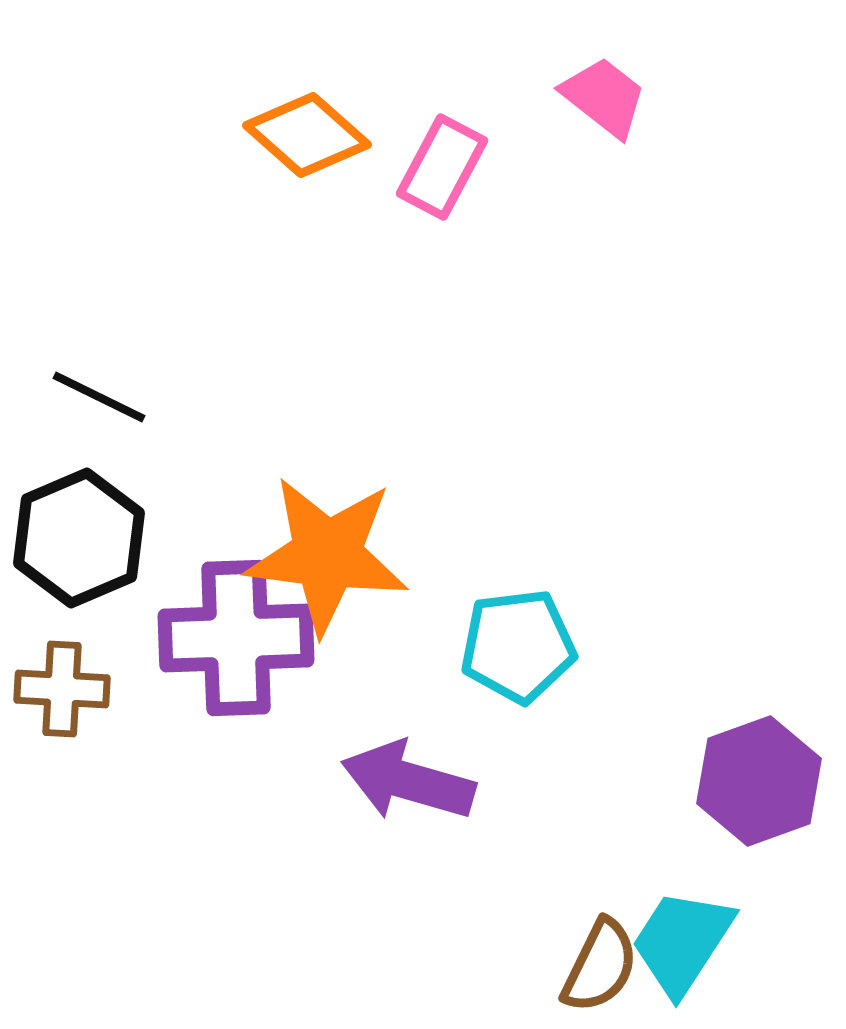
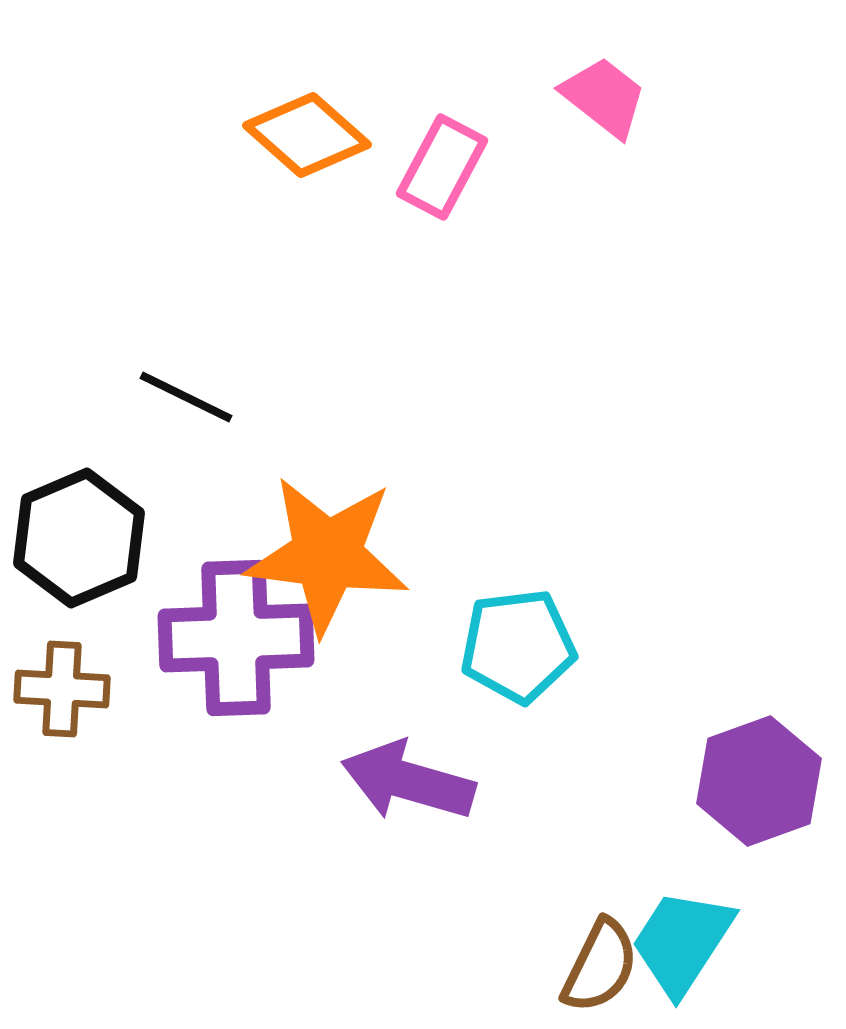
black line: moved 87 px right
